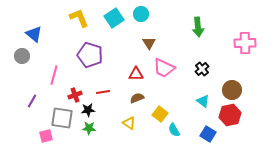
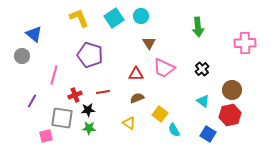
cyan circle: moved 2 px down
